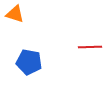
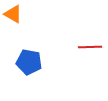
orange triangle: moved 2 px left; rotated 12 degrees clockwise
